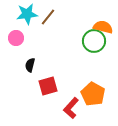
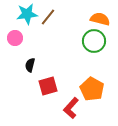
orange semicircle: moved 3 px left, 8 px up
pink circle: moved 1 px left
orange pentagon: moved 1 px left, 5 px up
